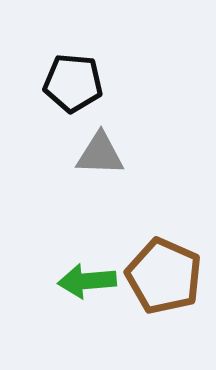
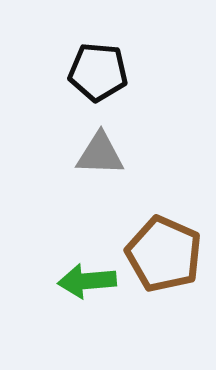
black pentagon: moved 25 px right, 11 px up
brown pentagon: moved 22 px up
